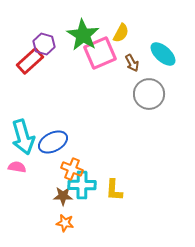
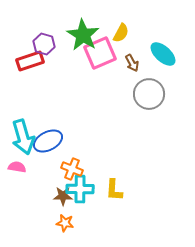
red rectangle: rotated 24 degrees clockwise
blue ellipse: moved 5 px left, 1 px up
cyan cross: moved 2 px left, 4 px down
